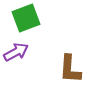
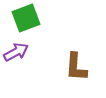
brown L-shape: moved 6 px right, 2 px up
